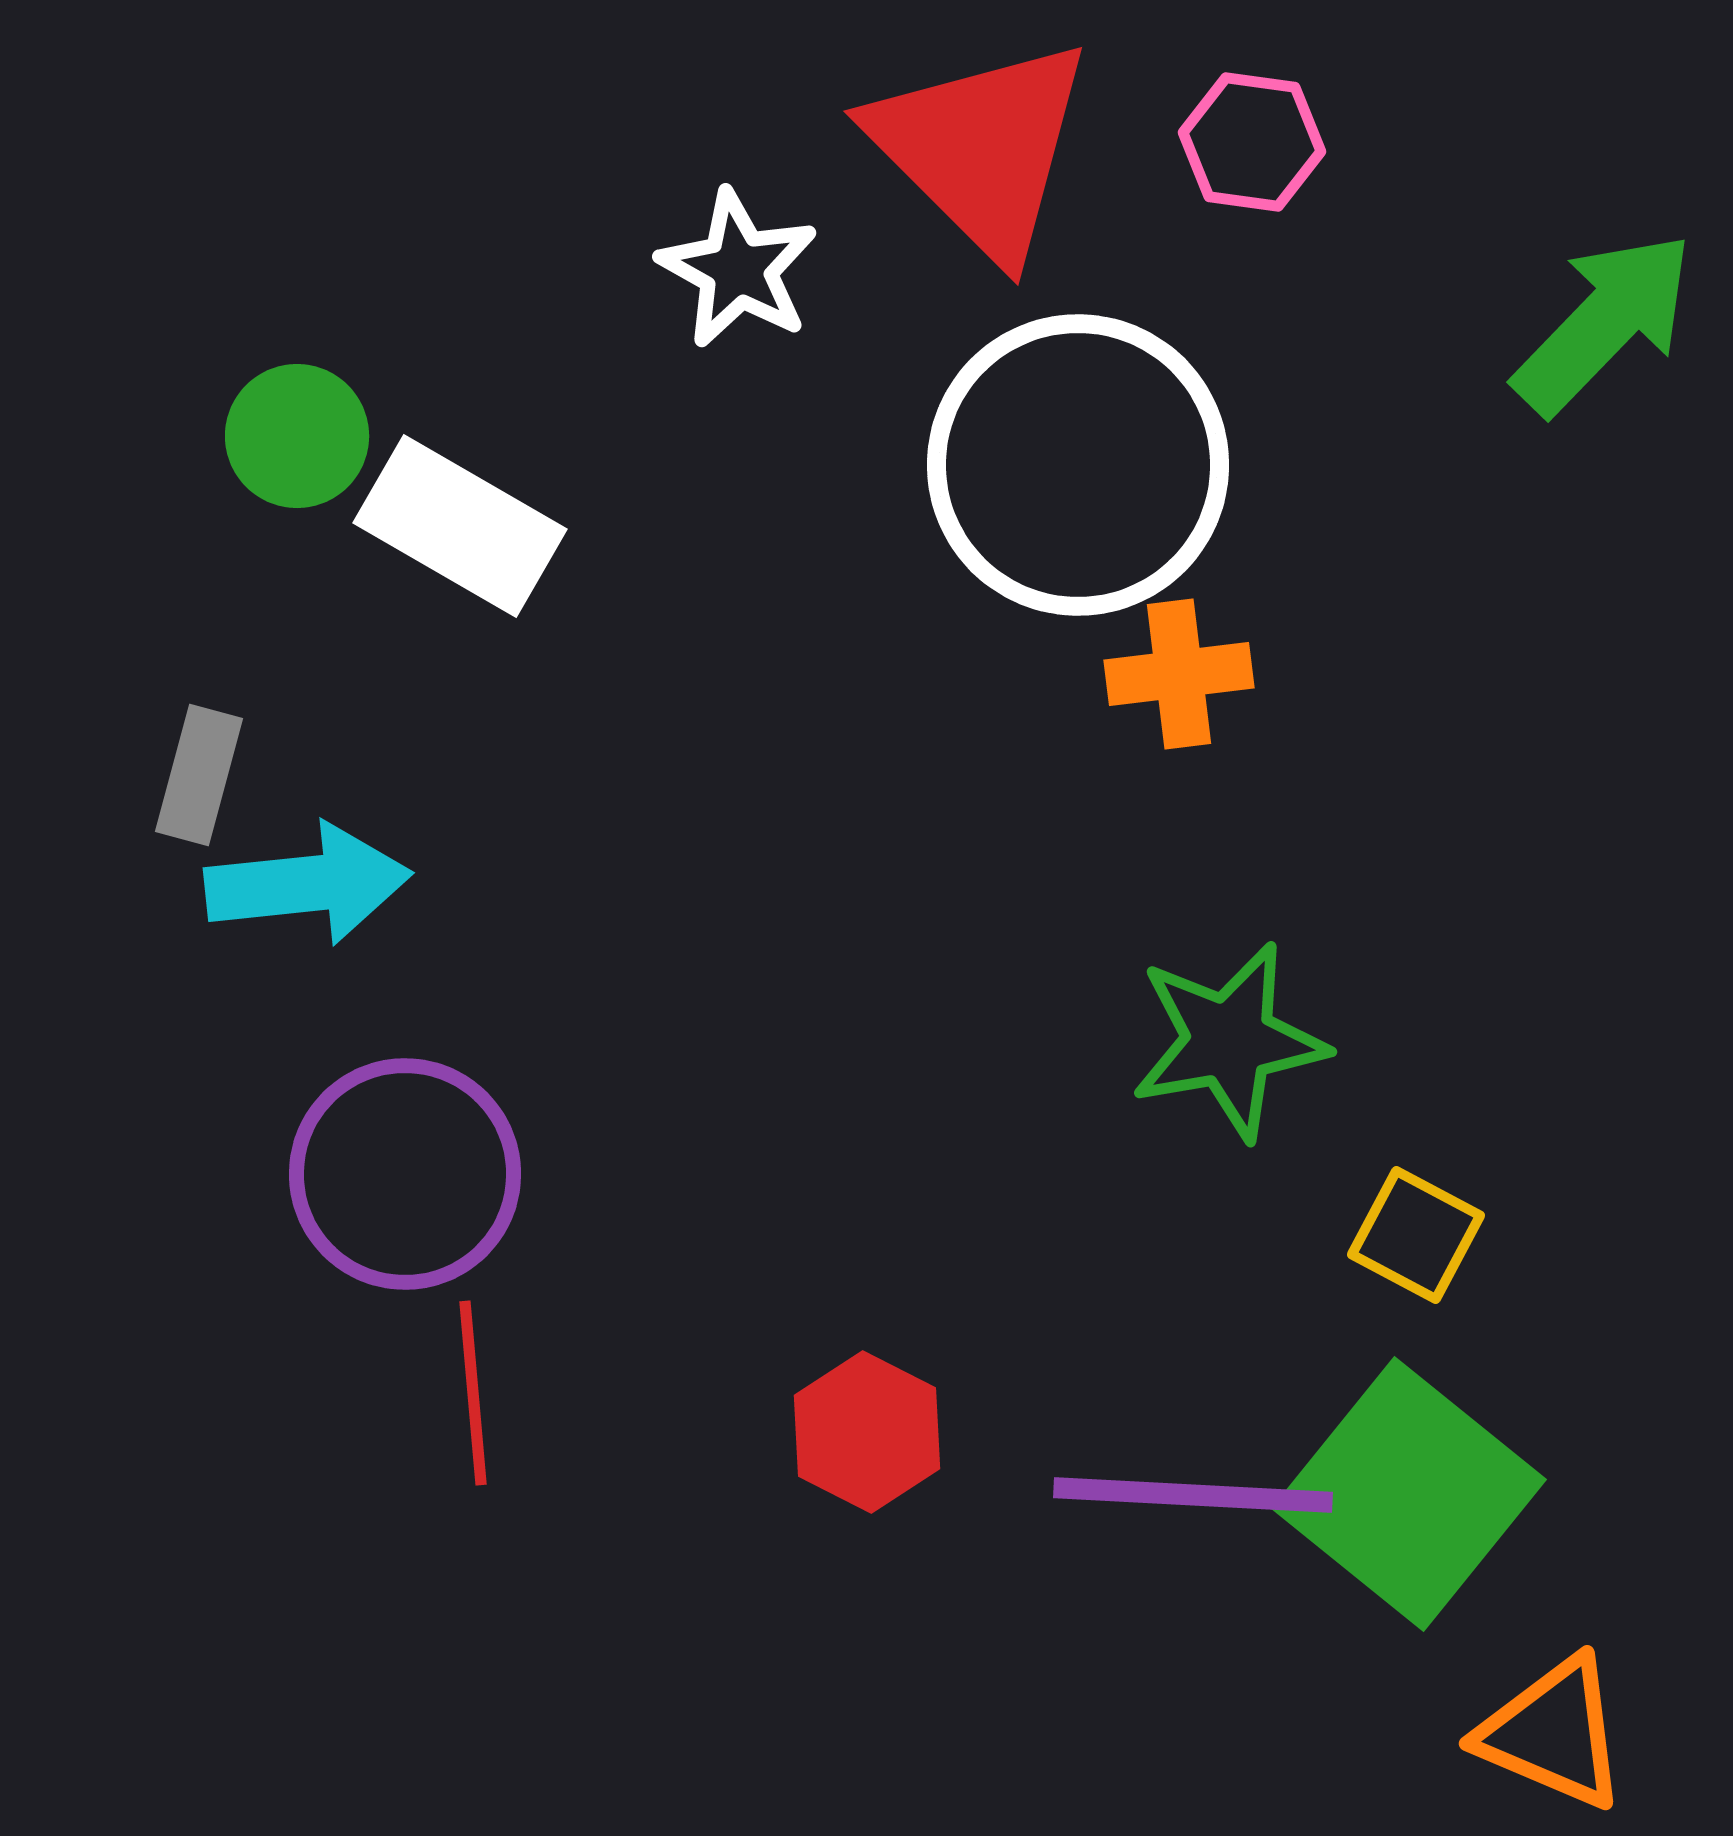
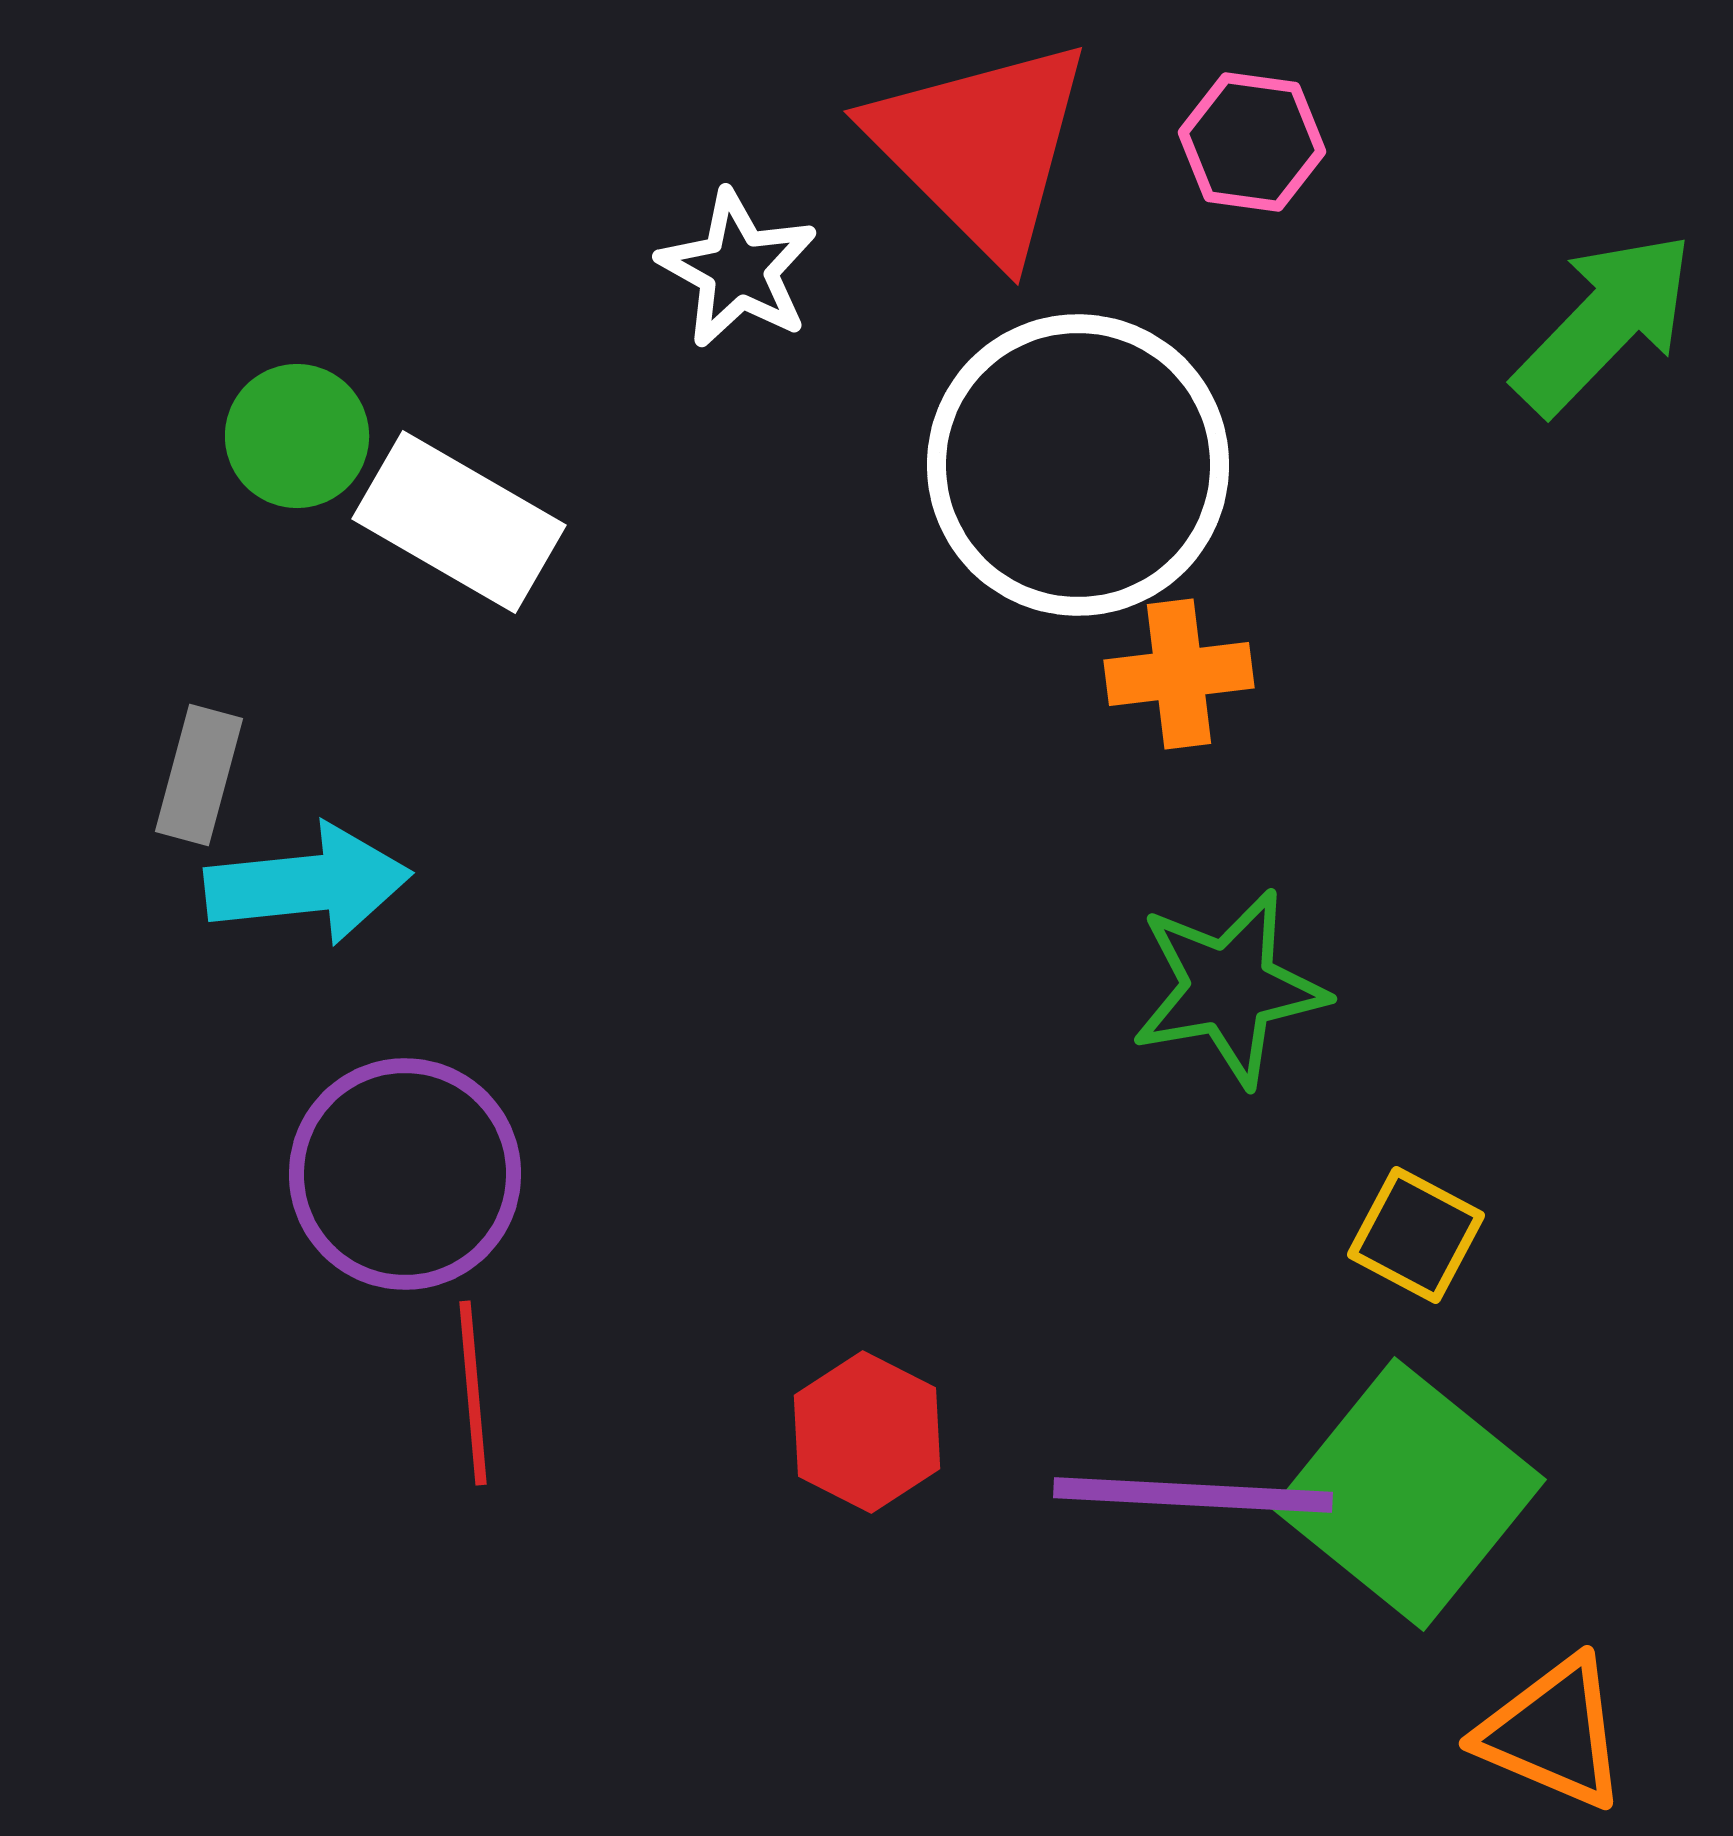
white rectangle: moved 1 px left, 4 px up
green star: moved 53 px up
